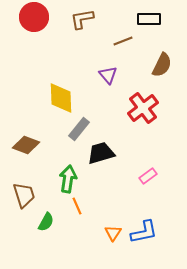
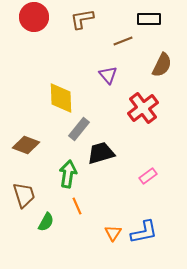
green arrow: moved 5 px up
